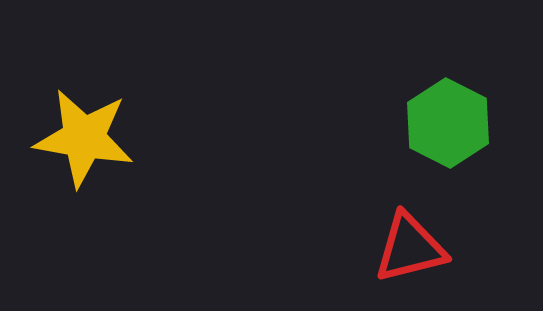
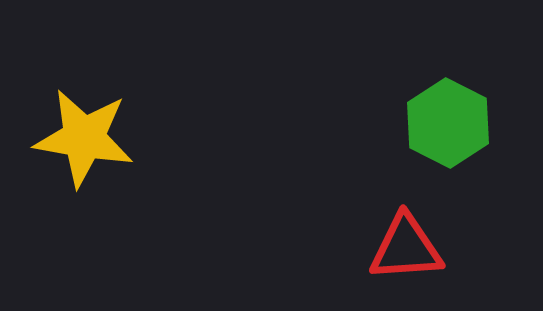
red triangle: moved 4 px left; rotated 10 degrees clockwise
